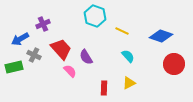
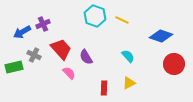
yellow line: moved 11 px up
blue arrow: moved 2 px right, 7 px up
pink semicircle: moved 1 px left, 2 px down
